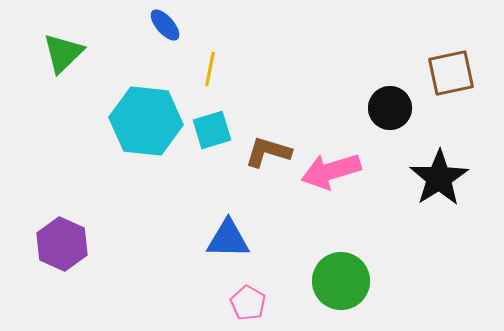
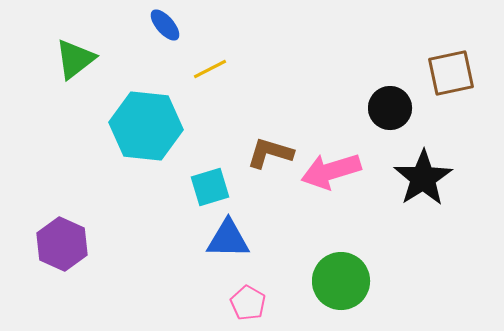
green triangle: moved 12 px right, 6 px down; rotated 6 degrees clockwise
yellow line: rotated 52 degrees clockwise
cyan hexagon: moved 5 px down
cyan square: moved 2 px left, 57 px down
brown L-shape: moved 2 px right, 1 px down
black star: moved 16 px left
